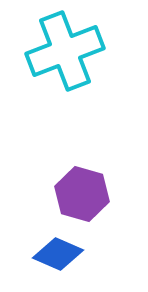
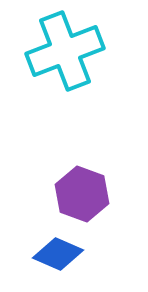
purple hexagon: rotated 4 degrees clockwise
